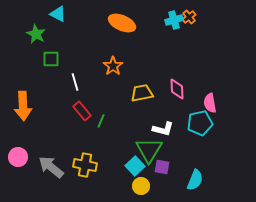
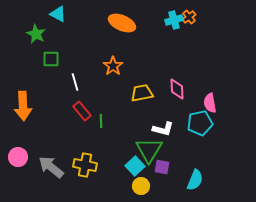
green line: rotated 24 degrees counterclockwise
